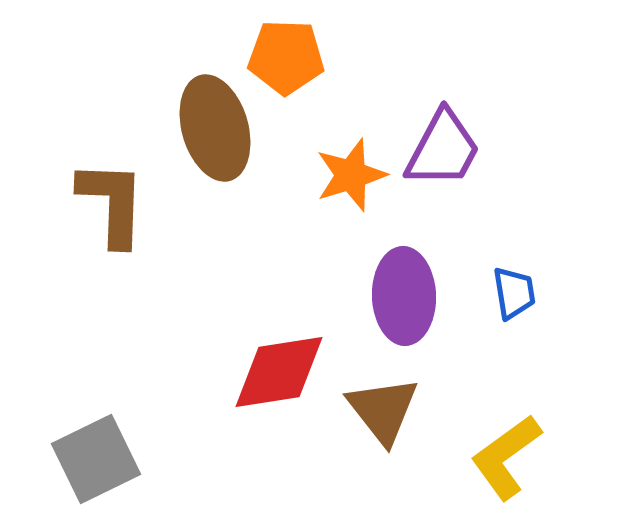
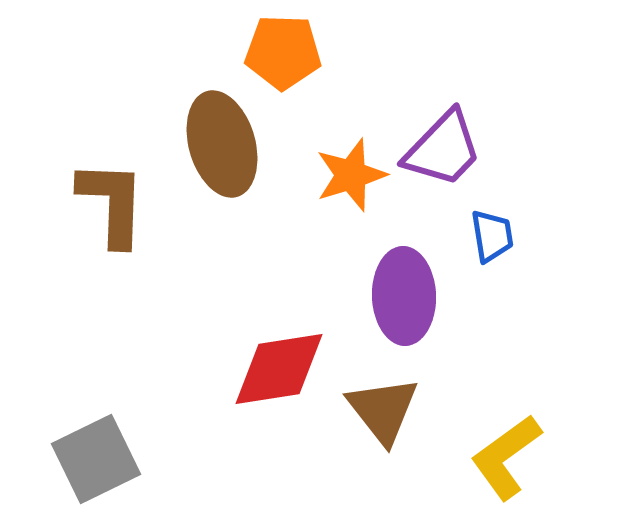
orange pentagon: moved 3 px left, 5 px up
brown ellipse: moved 7 px right, 16 px down
purple trapezoid: rotated 16 degrees clockwise
blue trapezoid: moved 22 px left, 57 px up
red diamond: moved 3 px up
